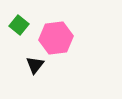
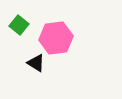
black triangle: moved 1 px right, 2 px up; rotated 36 degrees counterclockwise
